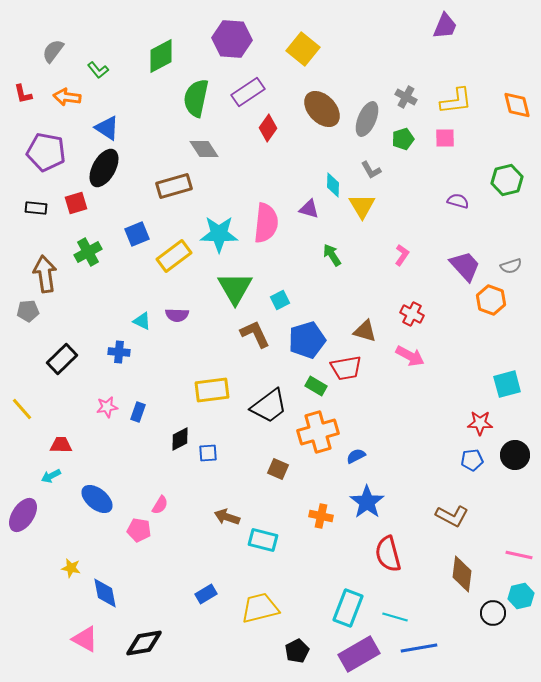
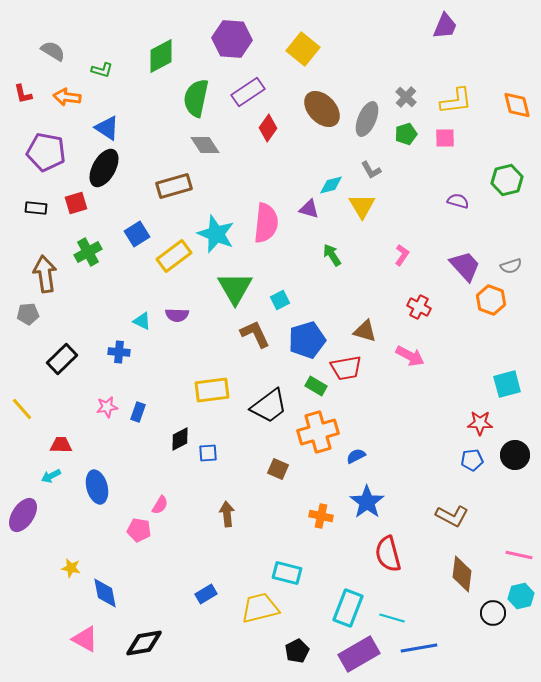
gray semicircle at (53, 51): rotated 85 degrees clockwise
green L-shape at (98, 70): moved 4 px right; rotated 35 degrees counterclockwise
gray cross at (406, 97): rotated 15 degrees clockwise
green pentagon at (403, 139): moved 3 px right, 5 px up
gray diamond at (204, 149): moved 1 px right, 4 px up
cyan diamond at (333, 185): moved 2 px left; rotated 75 degrees clockwise
blue square at (137, 234): rotated 10 degrees counterclockwise
cyan star at (219, 234): moved 3 px left; rotated 21 degrees clockwise
gray pentagon at (28, 311): moved 3 px down
red cross at (412, 314): moved 7 px right, 7 px up
blue ellipse at (97, 499): moved 12 px up; rotated 36 degrees clockwise
brown arrow at (227, 517): moved 3 px up; rotated 65 degrees clockwise
cyan rectangle at (263, 540): moved 24 px right, 33 px down
cyan line at (395, 617): moved 3 px left, 1 px down
